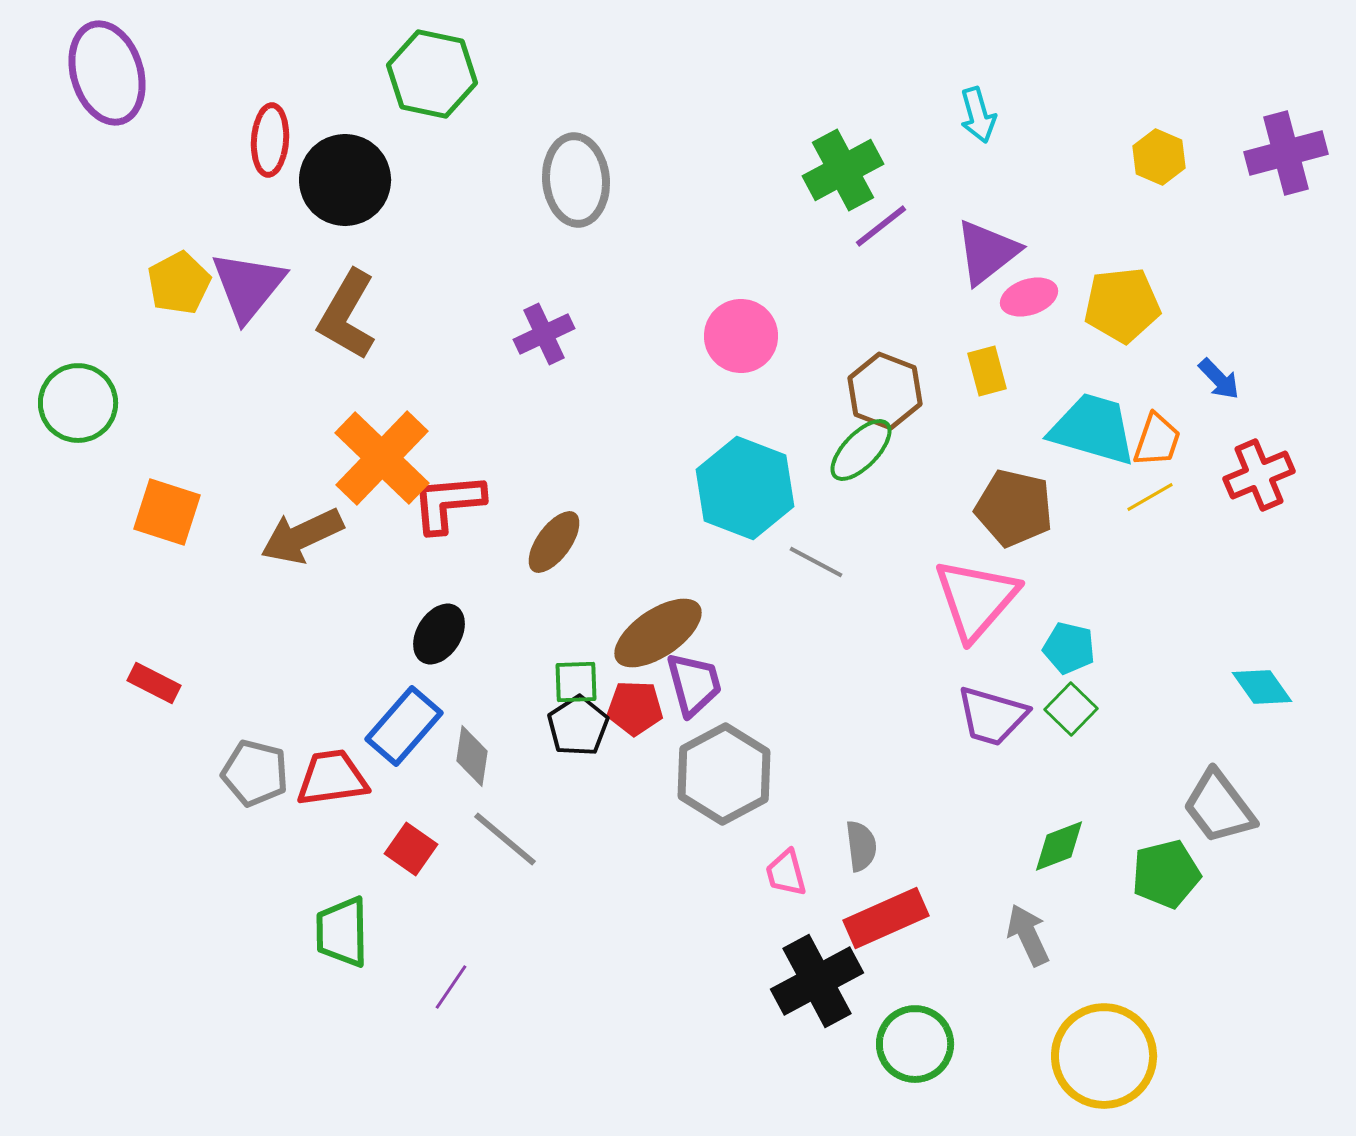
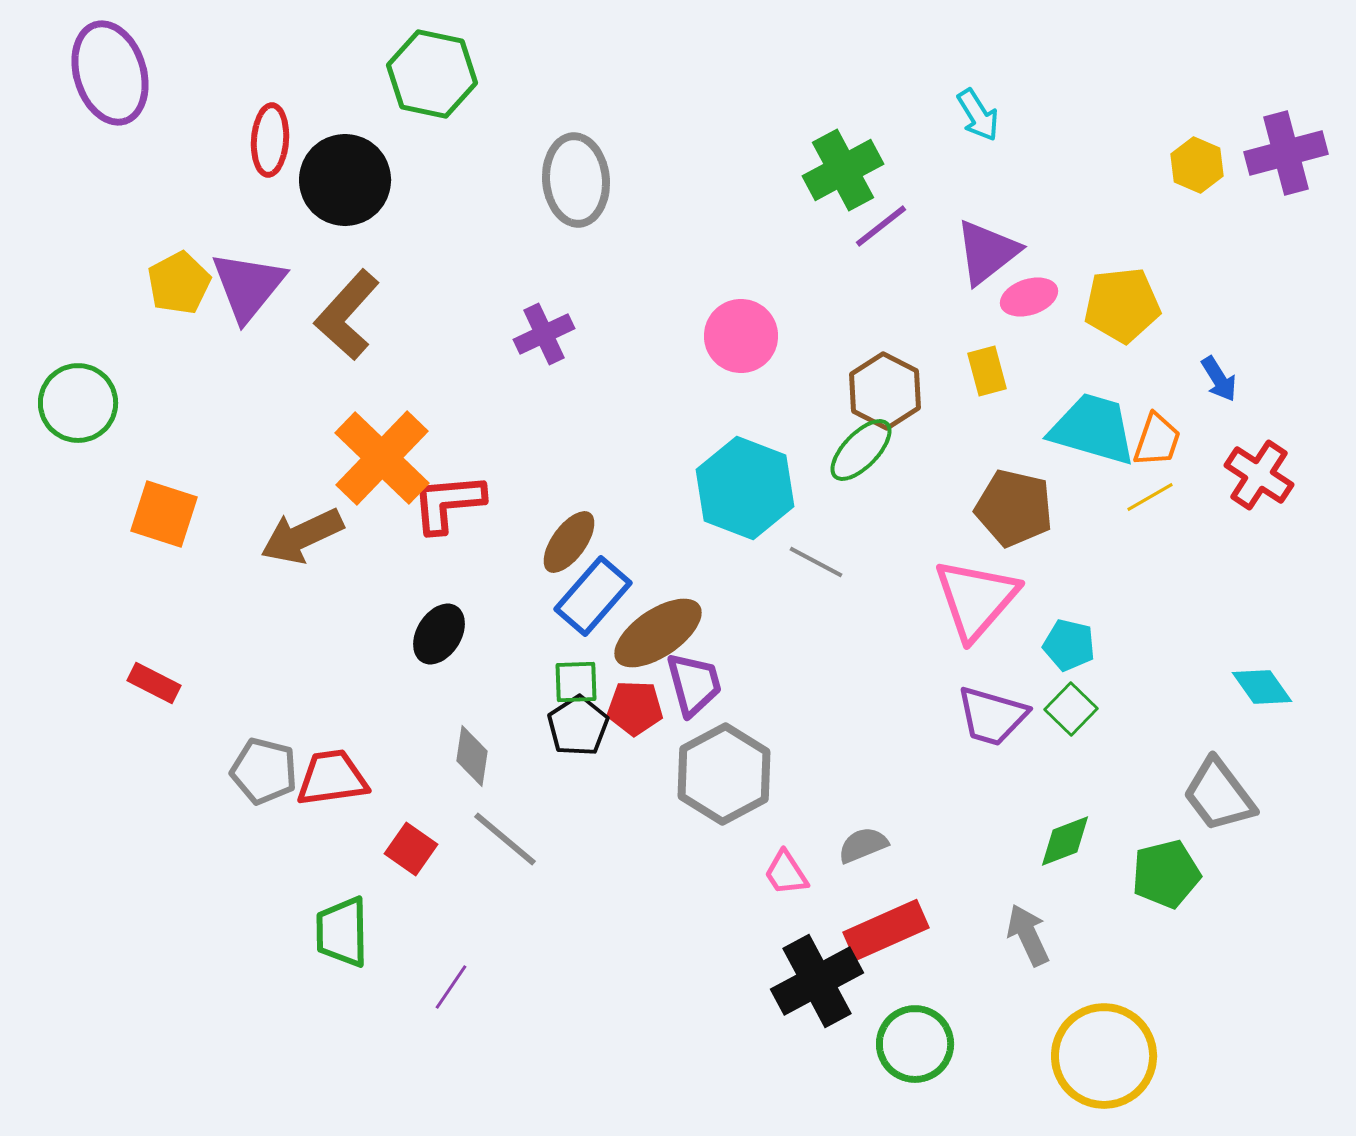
purple ellipse at (107, 73): moved 3 px right
cyan arrow at (978, 115): rotated 16 degrees counterclockwise
yellow hexagon at (1159, 157): moved 38 px right, 8 px down
brown L-shape at (347, 315): rotated 12 degrees clockwise
blue arrow at (1219, 379): rotated 12 degrees clockwise
brown hexagon at (885, 391): rotated 6 degrees clockwise
red cross at (1259, 475): rotated 34 degrees counterclockwise
orange square at (167, 512): moved 3 px left, 2 px down
brown ellipse at (554, 542): moved 15 px right
cyan pentagon at (1069, 648): moved 3 px up
blue rectangle at (404, 726): moved 189 px right, 130 px up
gray pentagon at (255, 773): moved 9 px right, 2 px up
gray trapezoid at (1219, 807): moved 12 px up
gray semicircle at (861, 846): moved 2 px right, 1 px up; rotated 105 degrees counterclockwise
green diamond at (1059, 846): moved 6 px right, 5 px up
pink trapezoid at (786, 873): rotated 18 degrees counterclockwise
red rectangle at (886, 918): moved 12 px down
